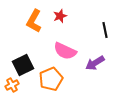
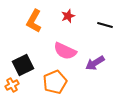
red star: moved 8 px right
black line: moved 5 px up; rotated 63 degrees counterclockwise
orange pentagon: moved 4 px right, 3 px down
